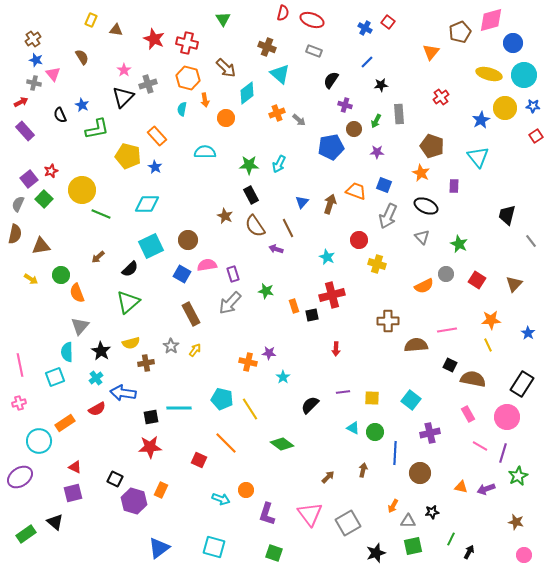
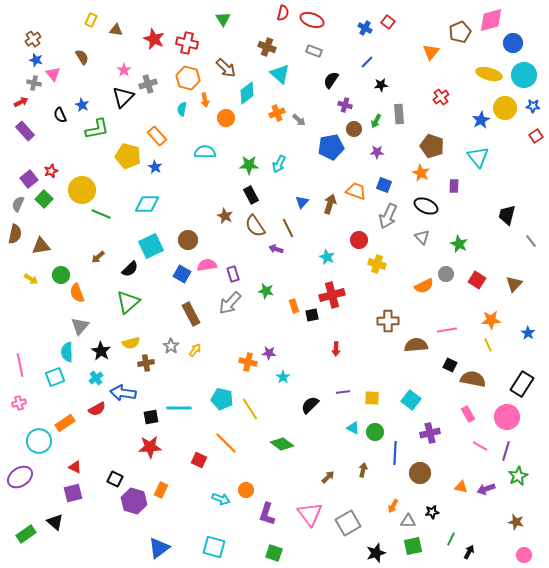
purple line at (503, 453): moved 3 px right, 2 px up
